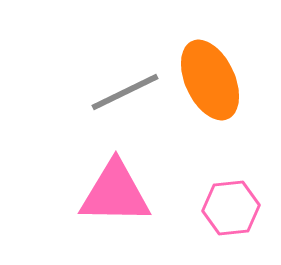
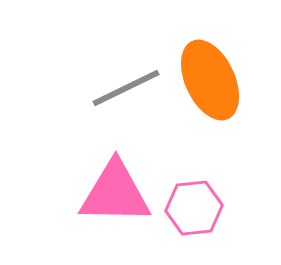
gray line: moved 1 px right, 4 px up
pink hexagon: moved 37 px left
